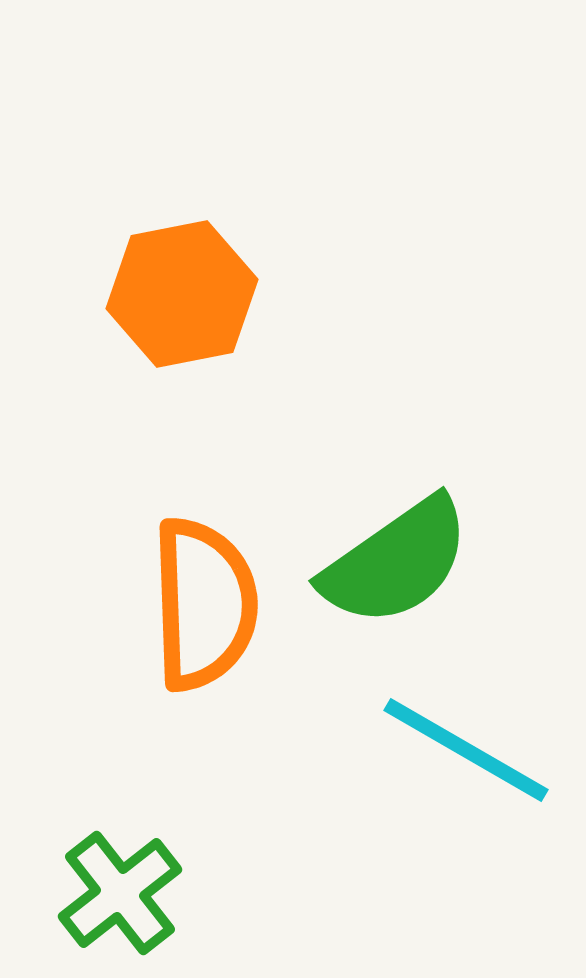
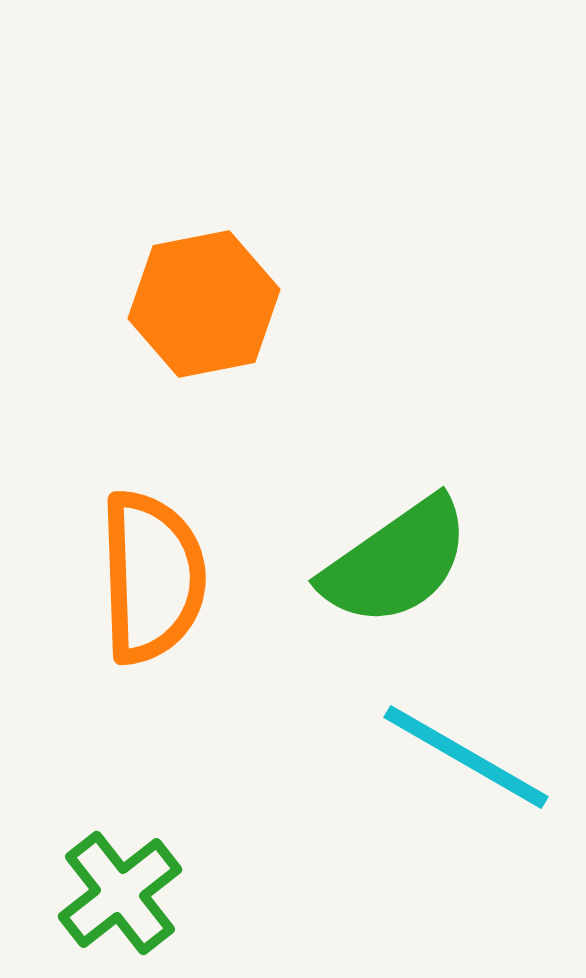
orange hexagon: moved 22 px right, 10 px down
orange semicircle: moved 52 px left, 27 px up
cyan line: moved 7 px down
